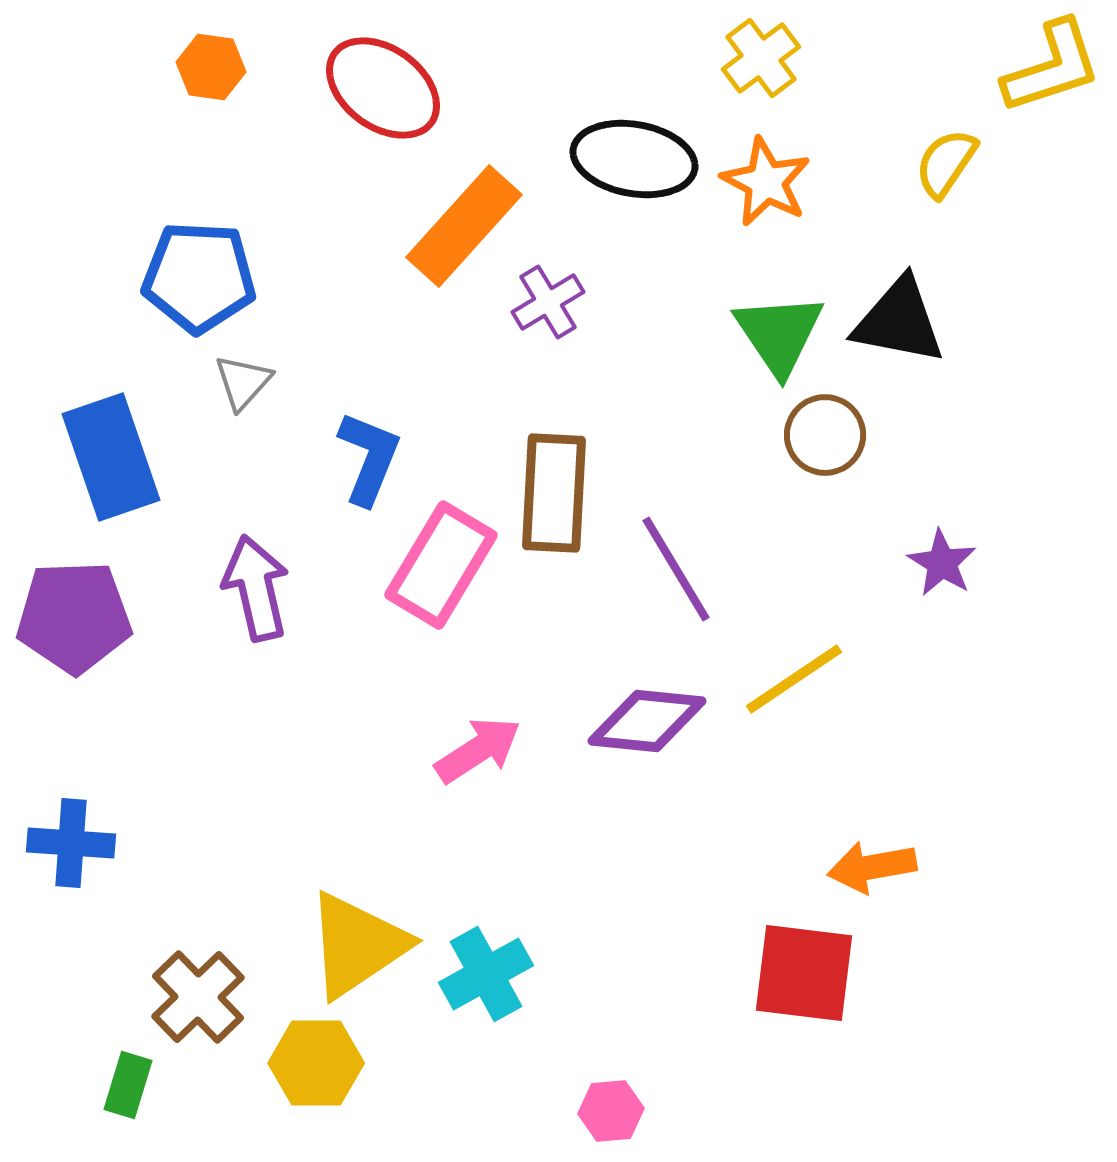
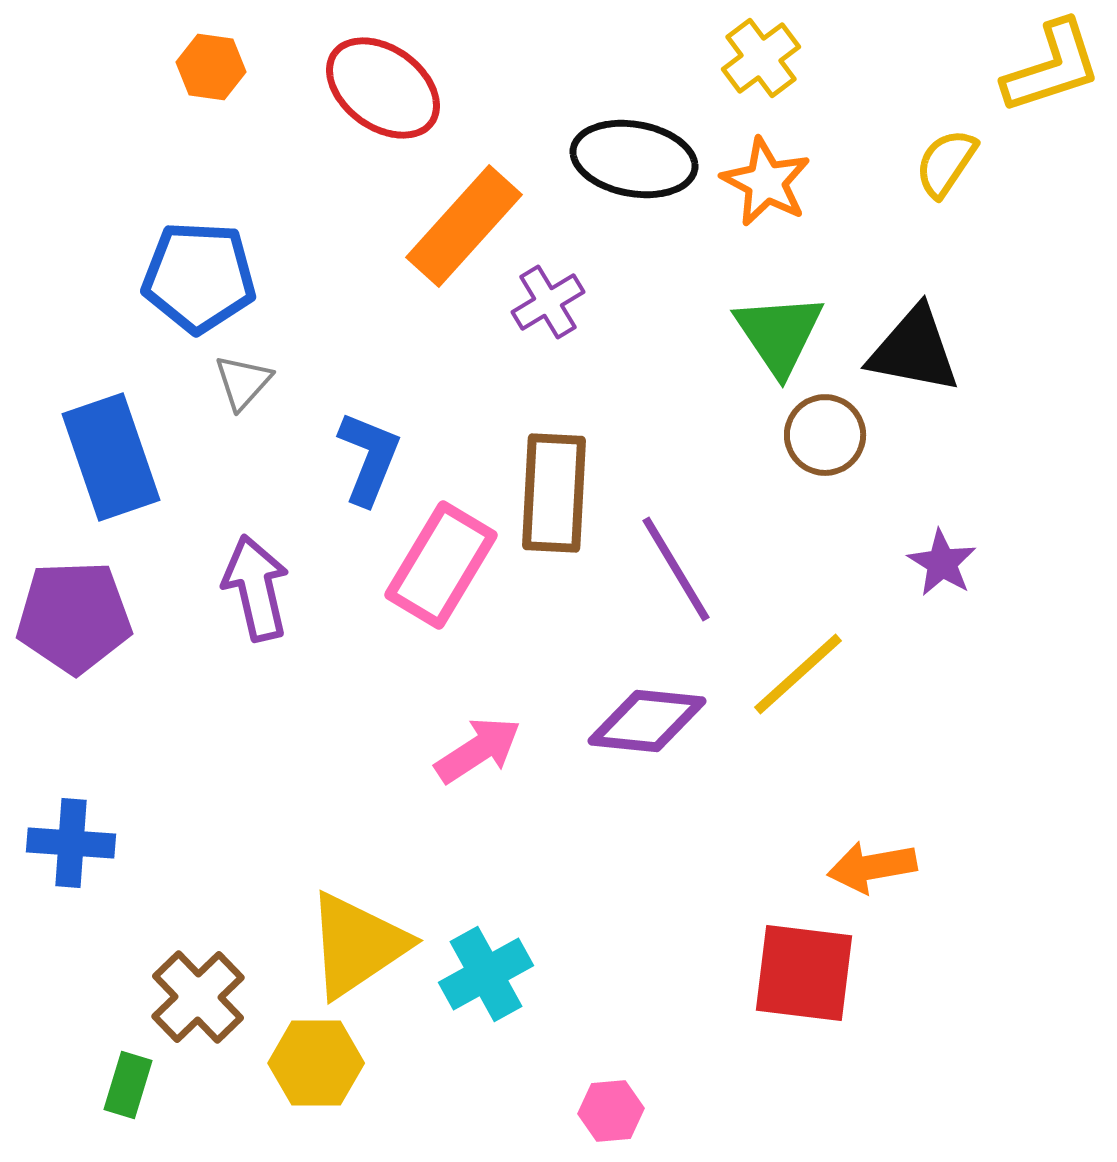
black triangle: moved 15 px right, 29 px down
yellow line: moved 4 px right, 5 px up; rotated 8 degrees counterclockwise
